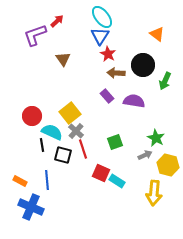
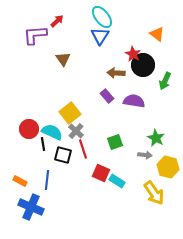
purple L-shape: rotated 15 degrees clockwise
red star: moved 25 px right
red circle: moved 3 px left, 13 px down
black line: moved 1 px right, 1 px up
gray arrow: rotated 32 degrees clockwise
yellow hexagon: moved 2 px down
blue line: rotated 12 degrees clockwise
yellow arrow: rotated 40 degrees counterclockwise
